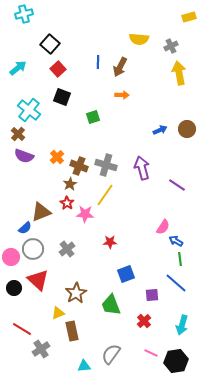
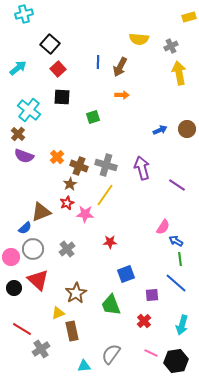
black square at (62, 97): rotated 18 degrees counterclockwise
red star at (67, 203): rotated 16 degrees clockwise
